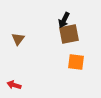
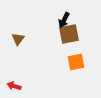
orange square: rotated 18 degrees counterclockwise
red arrow: moved 1 px down
